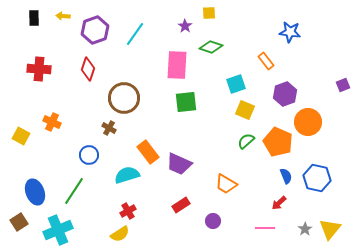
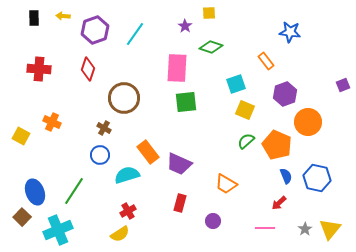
pink rectangle at (177, 65): moved 3 px down
brown cross at (109, 128): moved 5 px left
orange pentagon at (278, 142): moved 1 px left, 3 px down
blue circle at (89, 155): moved 11 px right
red rectangle at (181, 205): moved 1 px left, 2 px up; rotated 42 degrees counterclockwise
brown square at (19, 222): moved 3 px right, 5 px up; rotated 12 degrees counterclockwise
